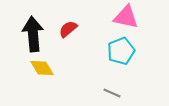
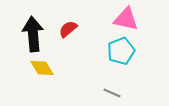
pink triangle: moved 2 px down
